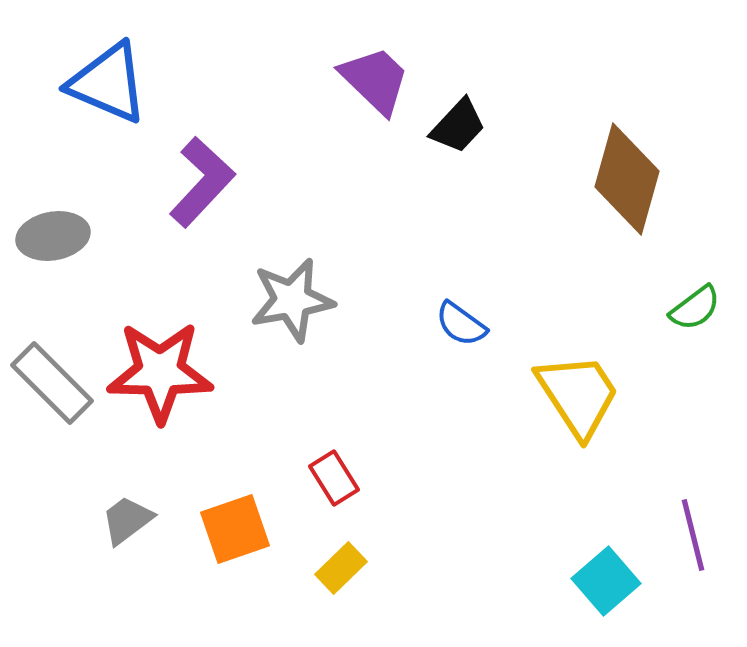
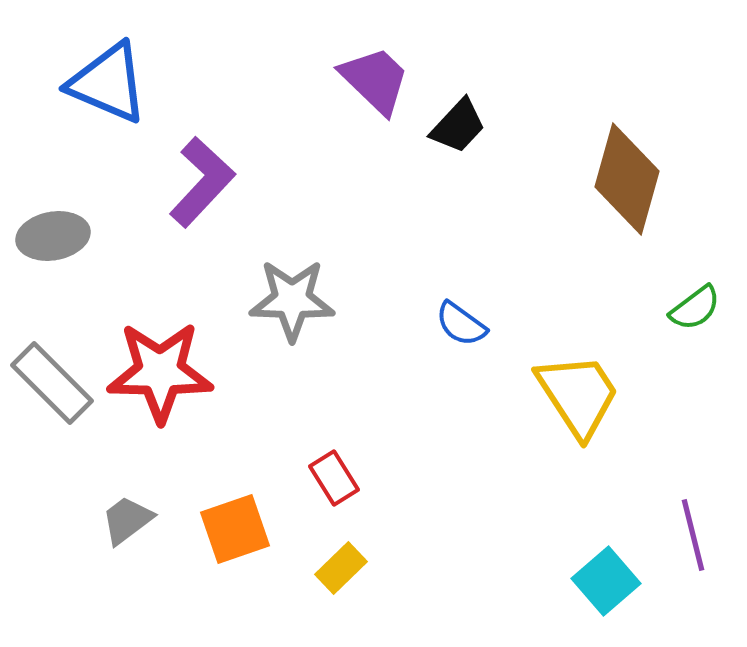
gray star: rotated 12 degrees clockwise
